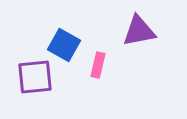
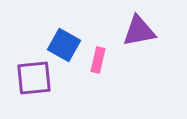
pink rectangle: moved 5 px up
purple square: moved 1 px left, 1 px down
